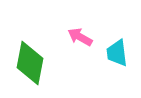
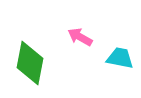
cyan trapezoid: moved 3 px right, 5 px down; rotated 108 degrees clockwise
